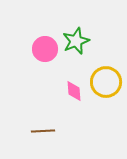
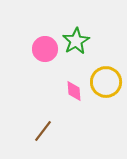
green star: rotated 8 degrees counterclockwise
brown line: rotated 50 degrees counterclockwise
